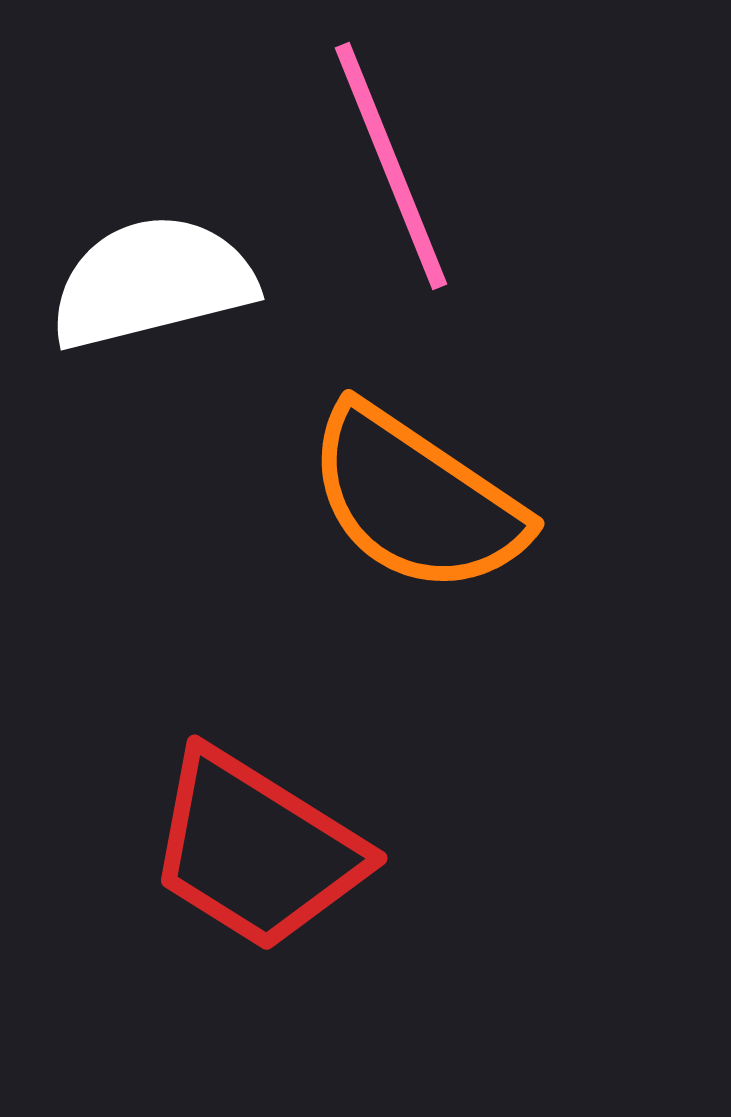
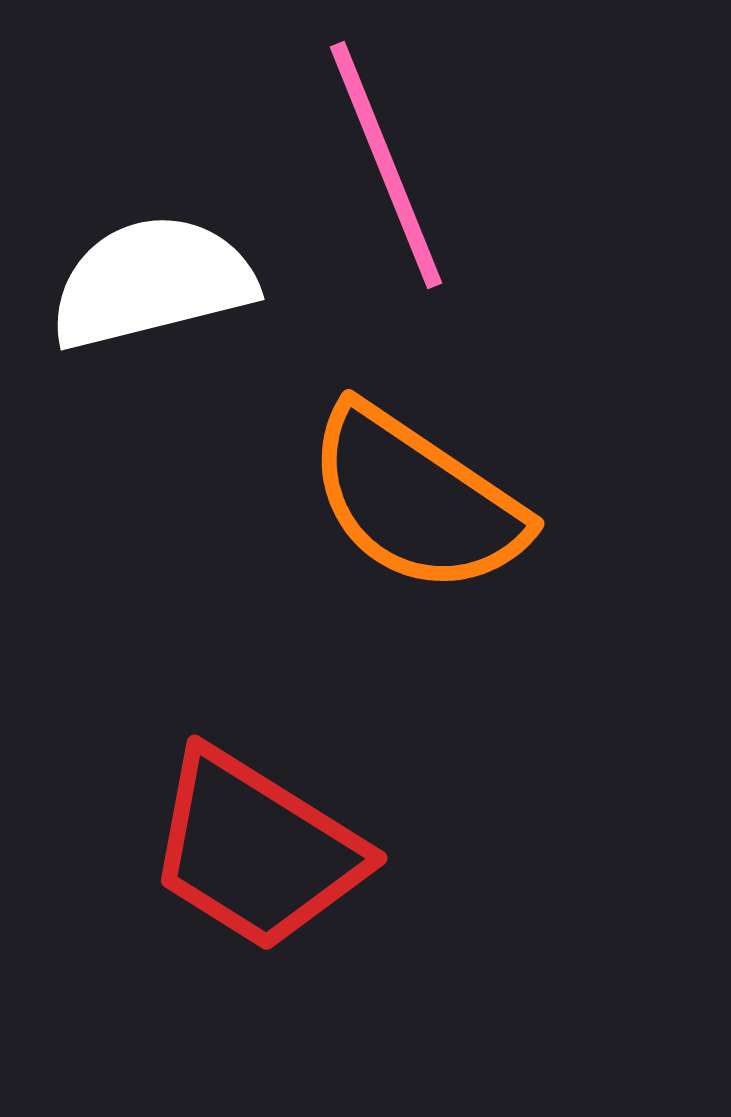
pink line: moved 5 px left, 1 px up
